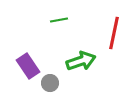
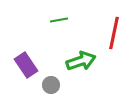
purple rectangle: moved 2 px left, 1 px up
gray circle: moved 1 px right, 2 px down
